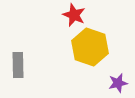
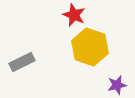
gray rectangle: moved 4 px right, 3 px up; rotated 65 degrees clockwise
purple star: moved 1 px left, 2 px down
